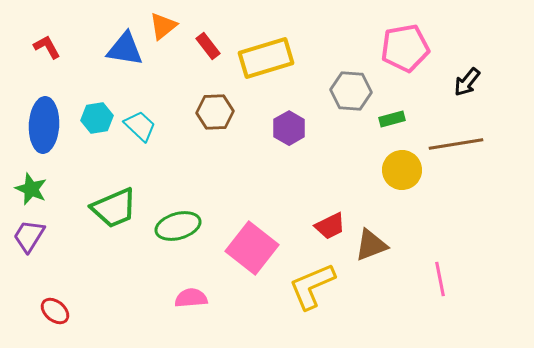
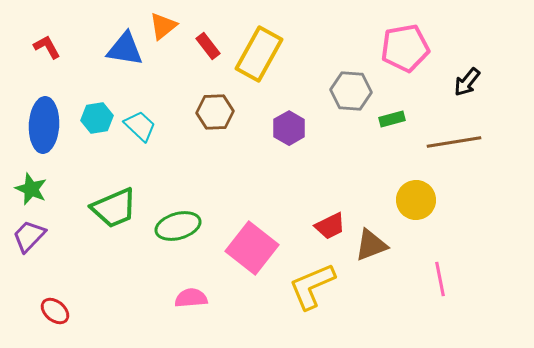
yellow rectangle: moved 7 px left, 4 px up; rotated 44 degrees counterclockwise
brown line: moved 2 px left, 2 px up
yellow circle: moved 14 px right, 30 px down
purple trapezoid: rotated 12 degrees clockwise
